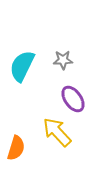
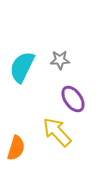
gray star: moved 3 px left
cyan semicircle: moved 1 px down
